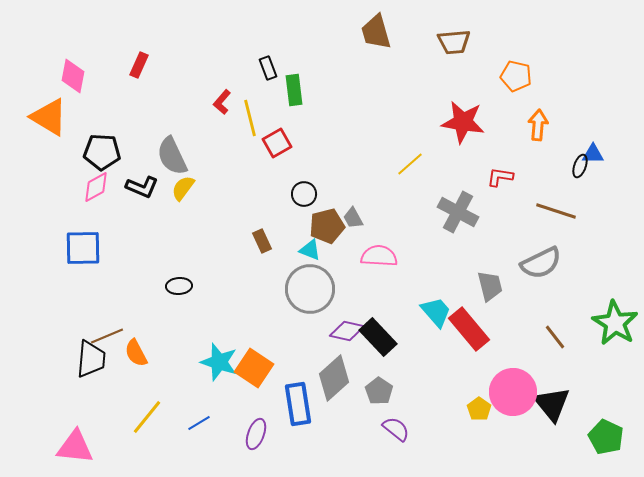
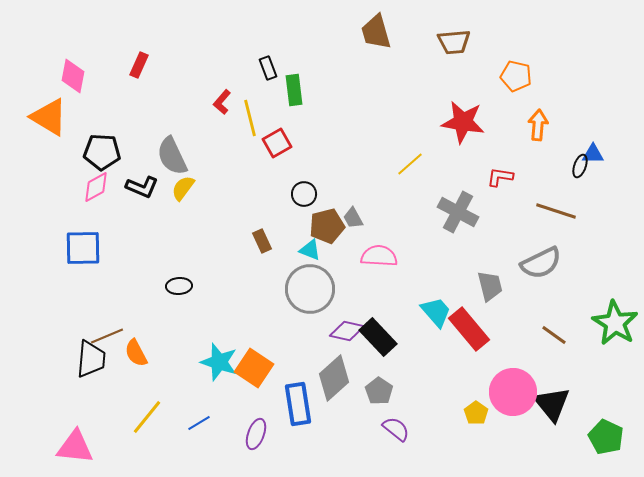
brown line at (555, 337): moved 1 px left, 2 px up; rotated 16 degrees counterclockwise
yellow pentagon at (479, 409): moved 3 px left, 4 px down
